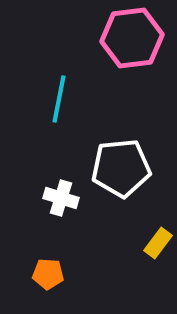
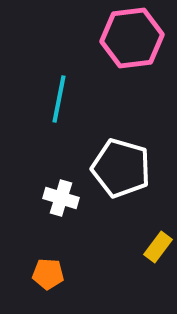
white pentagon: rotated 22 degrees clockwise
yellow rectangle: moved 4 px down
